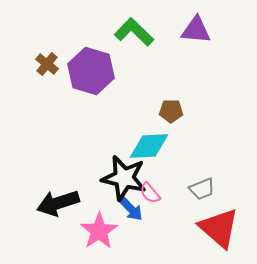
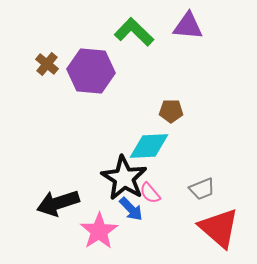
purple triangle: moved 8 px left, 4 px up
purple hexagon: rotated 12 degrees counterclockwise
black star: rotated 18 degrees clockwise
